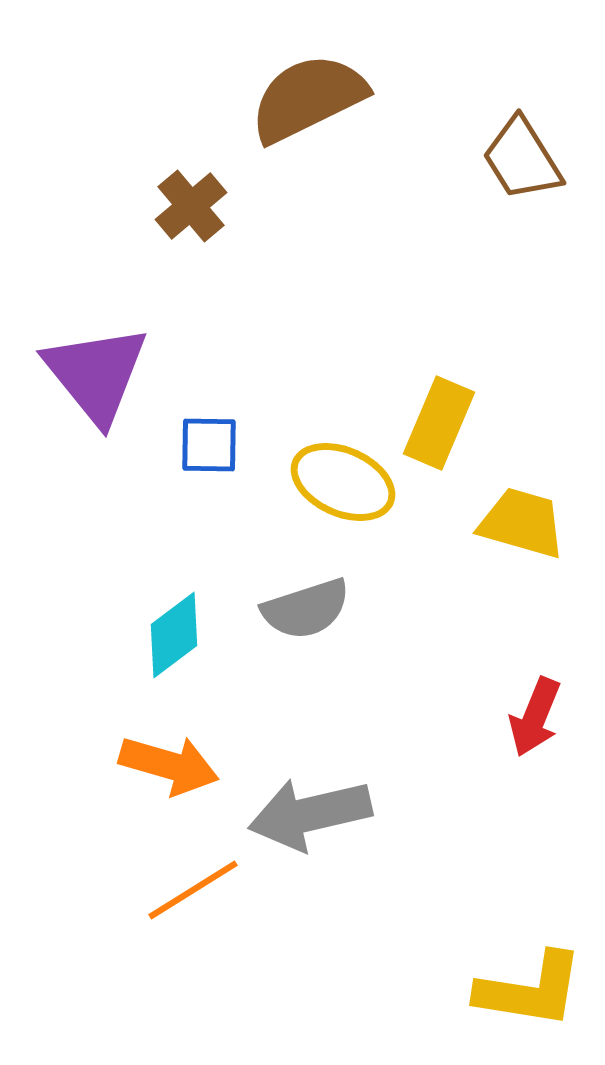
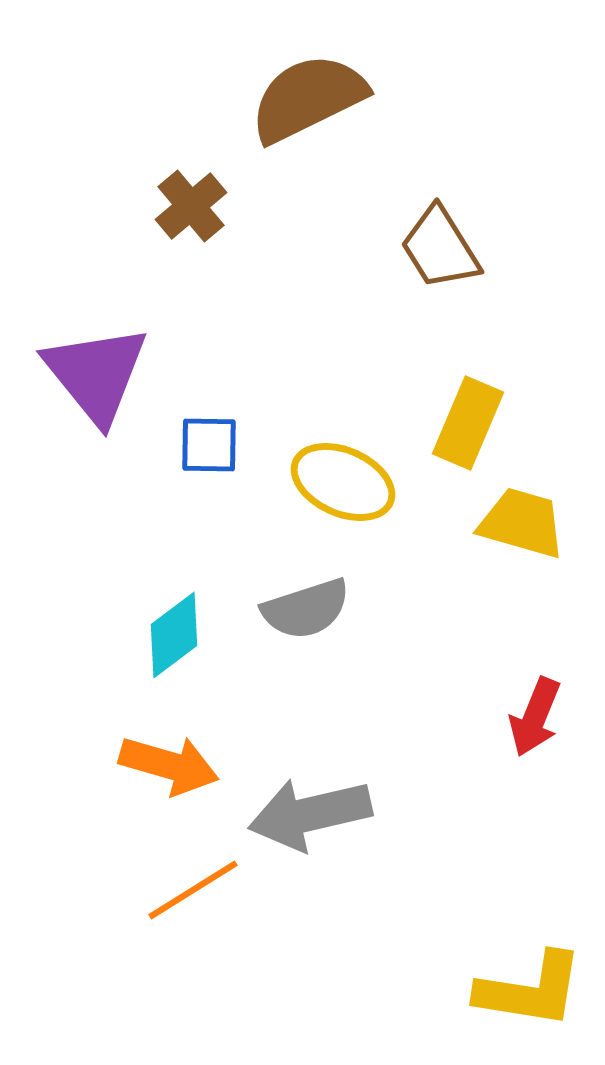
brown trapezoid: moved 82 px left, 89 px down
yellow rectangle: moved 29 px right
